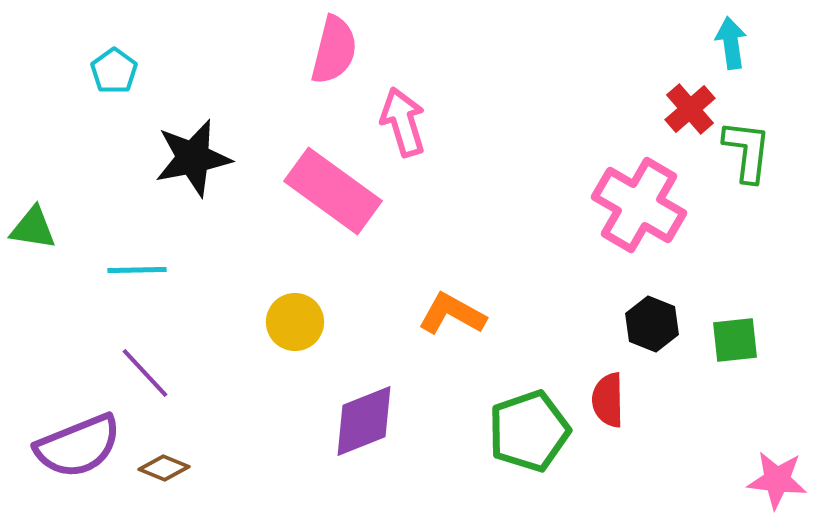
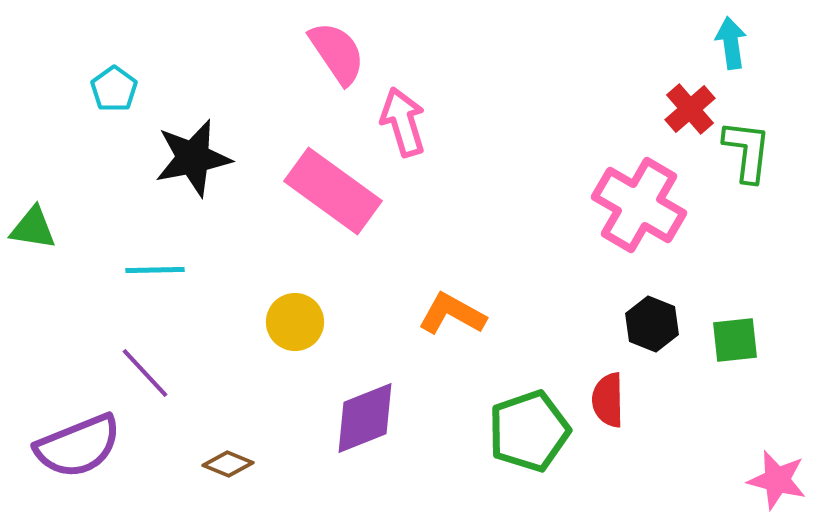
pink semicircle: moved 3 px right, 3 px down; rotated 48 degrees counterclockwise
cyan pentagon: moved 18 px down
cyan line: moved 18 px right
purple diamond: moved 1 px right, 3 px up
brown diamond: moved 64 px right, 4 px up
pink star: rotated 8 degrees clockwise
